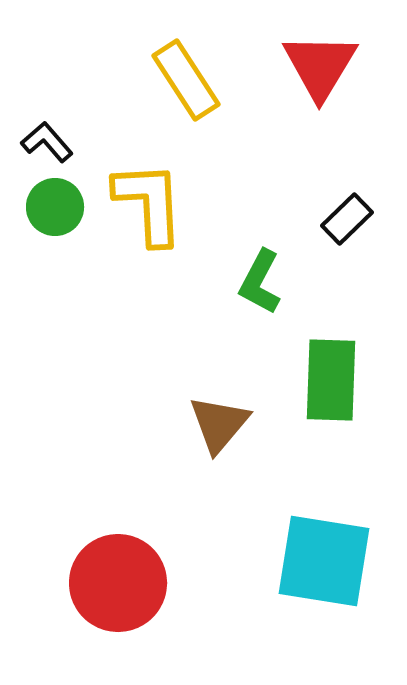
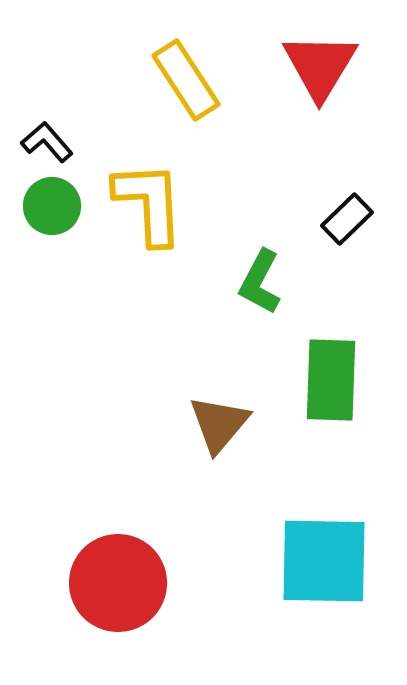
green circle: moved 3 px left, 1 px up
cyan square: rotated 8 degrees counterclockwise
